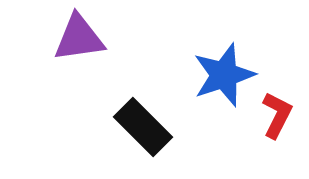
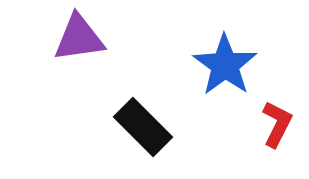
blue star: moved 1 px right, 10 px up; rotated 18 degrees counterclockwise
red L-shape: moved 9 px down
